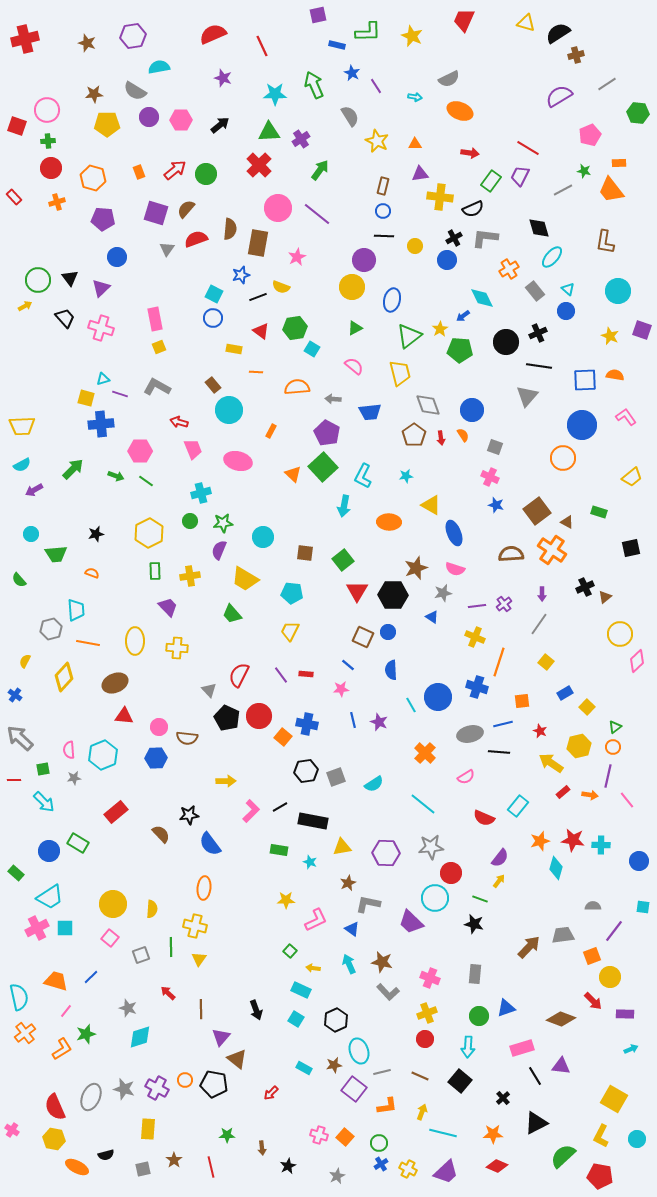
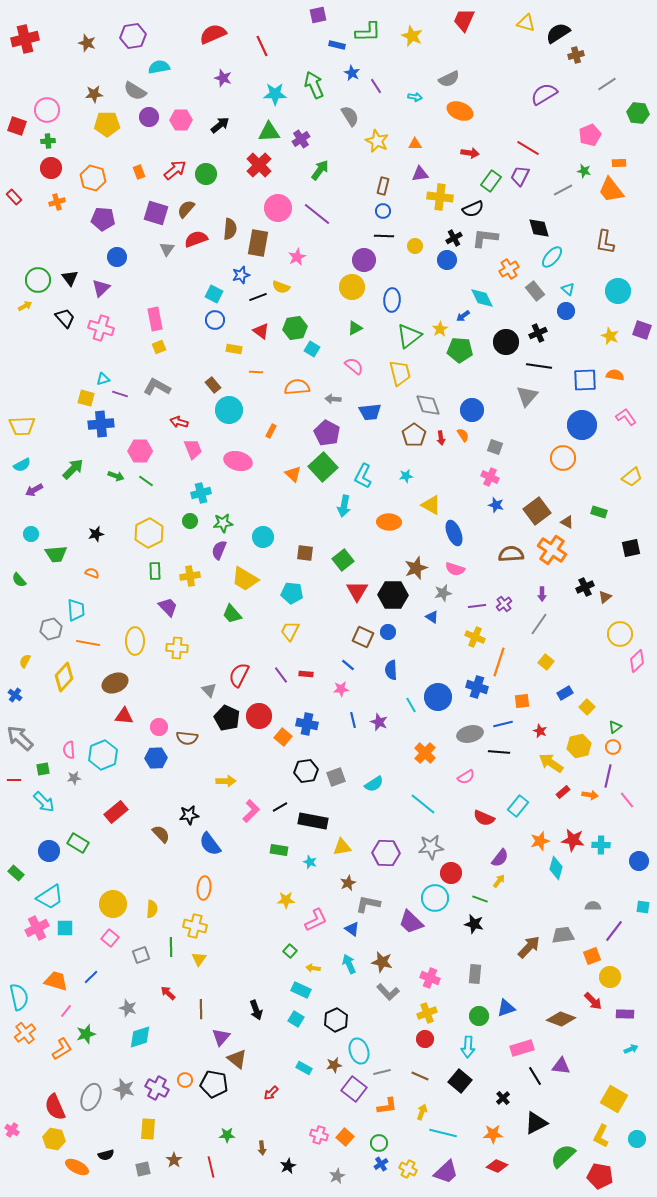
purple semicircle at (559, 96): moved 15 px left, 2 px up
blue ellipse at (392, 300): rotated 10 degrees counterclockwise
blue circle at (213, 318): moved 2 px right, 2 px down
